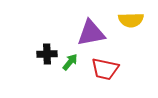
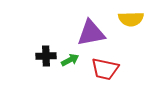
yellow semicircle: moved 1 px up
black cross: moved 1 px left, 2 px down
green arrow: moved 2 px up; rotated 24 degrees clockwise
